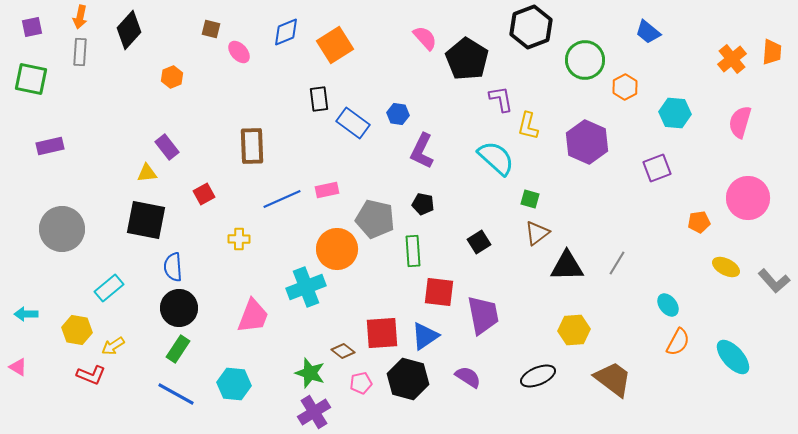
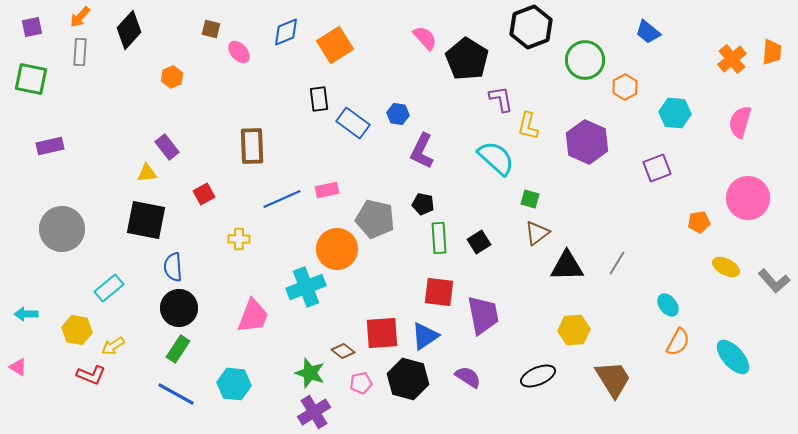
orange arrow at (80, 17): rotated 30 degrees clockwise
green rectangle at (413, 251): moved 26 px right, 13 px up
brown trapezoid at (613, 379): rotated 21 degrees clockwise
